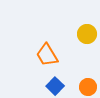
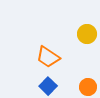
orange trapezoid: moved 1 px right, 2 px down; rotated 25 degrees counterclockwise
blue square: moved 7 px left
